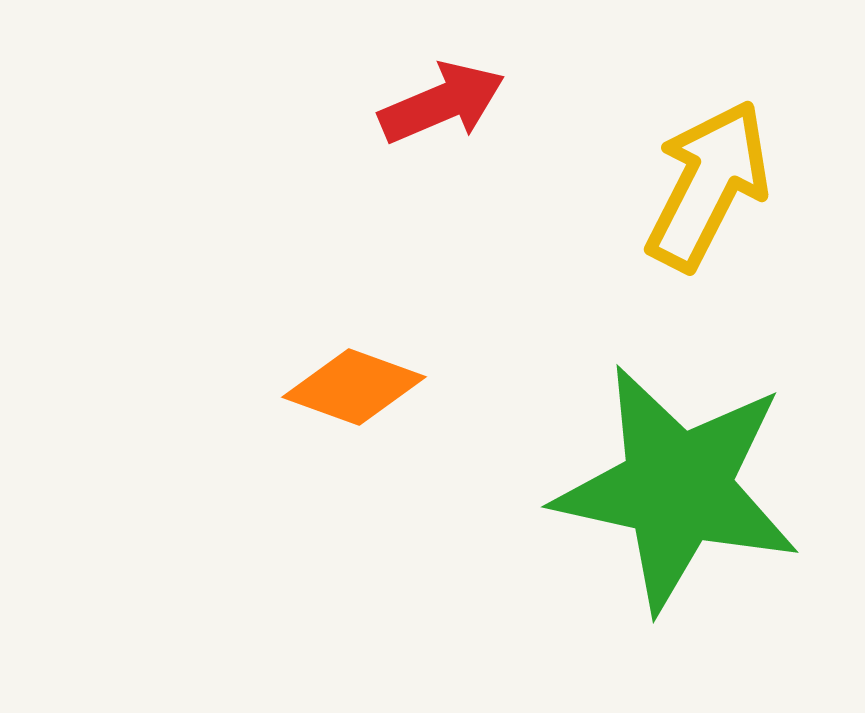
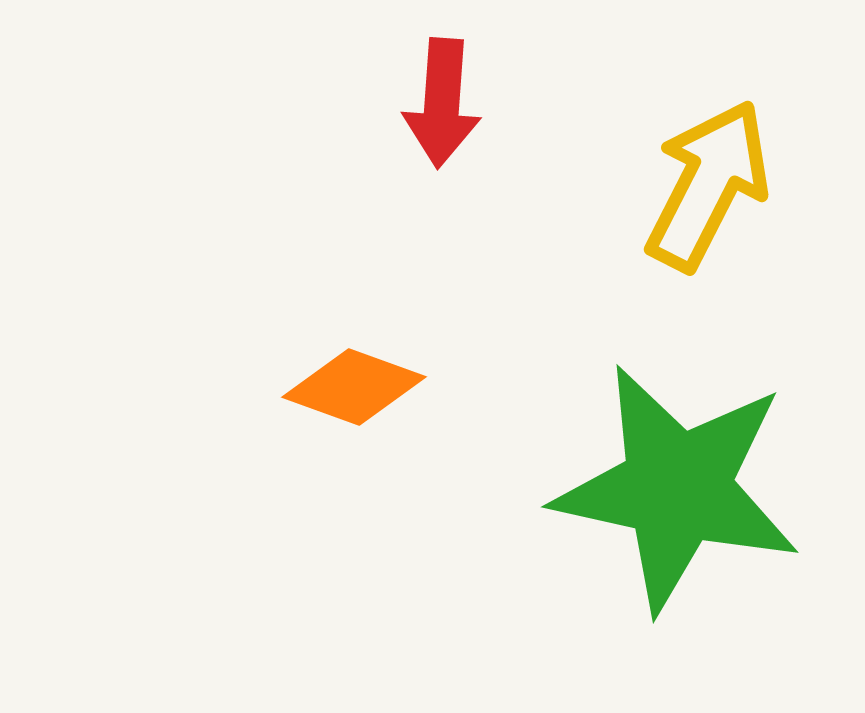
red arrow: rotated 117 degrees clockwise
